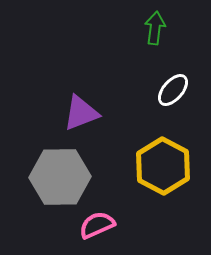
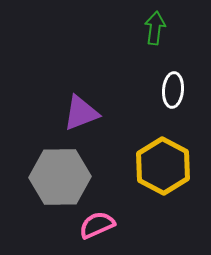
white ellipse: rotated 36 degrees counterclockwise
